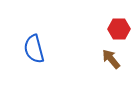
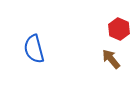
red hexagon: rotated 25 degrees clockwise
